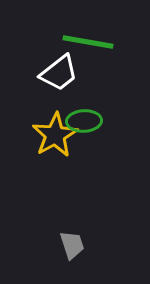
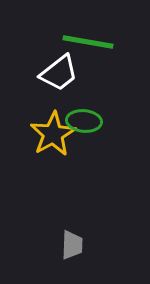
green ellipse: rotated 8 degrees clockwise
yellow star: moved 2 px left, 1 px up
gray trapezoid: rotated 20 degrees clockwise
